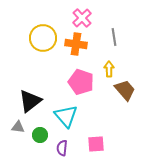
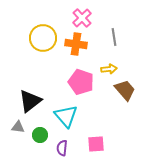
yellow arrow: rotated 84 degrees clockwise
